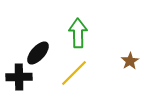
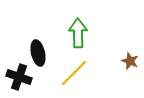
black ellipse: rotated 55 degrees counterclockwise
brown star: rotated 18 degrees counterclockwise
black cross: rotated 20 degrees clockwise
